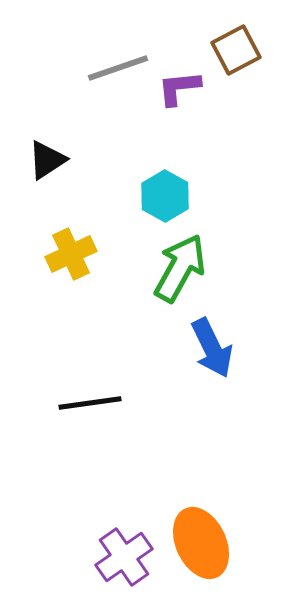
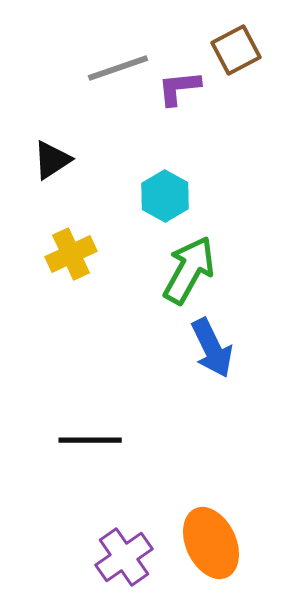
black triangle: moved 5 px right
green arrow: moved 9 px right, 2 px down
black line: moved 37 px down; rotated 8 degrees clockwise
orange ellipse: moved 10 px right
